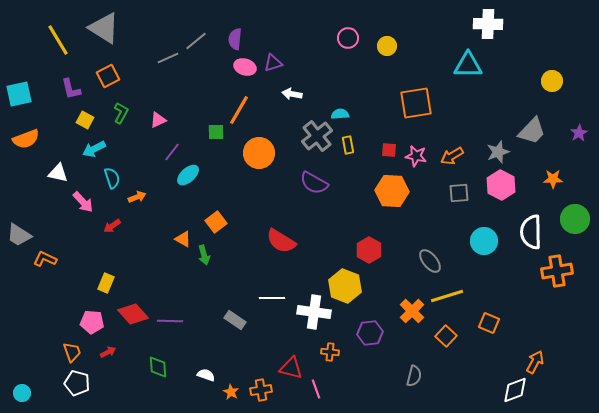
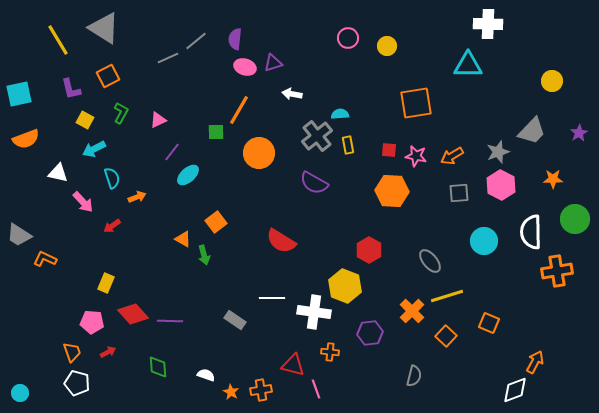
red triangle at (291, 368): moved 2 px right, 3 px up
cyan circle at (22, 393): moved 2 px left
